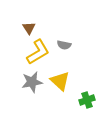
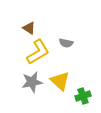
brown triangle: rotated 24 degrees counterclockwise
gray semicircle: moved 2 px right, 2 px up
green cross: moved 4 px left, 4 px up
